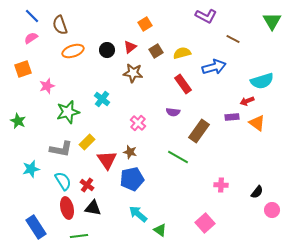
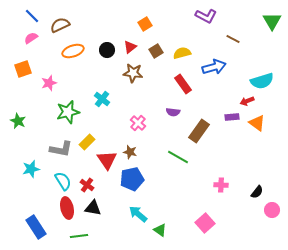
brown semicircle at (60, 25): rotated 84 degrees clockwise
pink star at (47, 86): moved 2 px right, 3 px up
